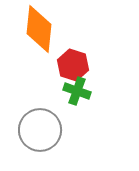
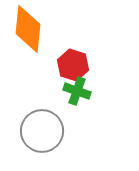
orange diamond: moved 11 px left
gray circle: moved 2 px right, 1 px down
